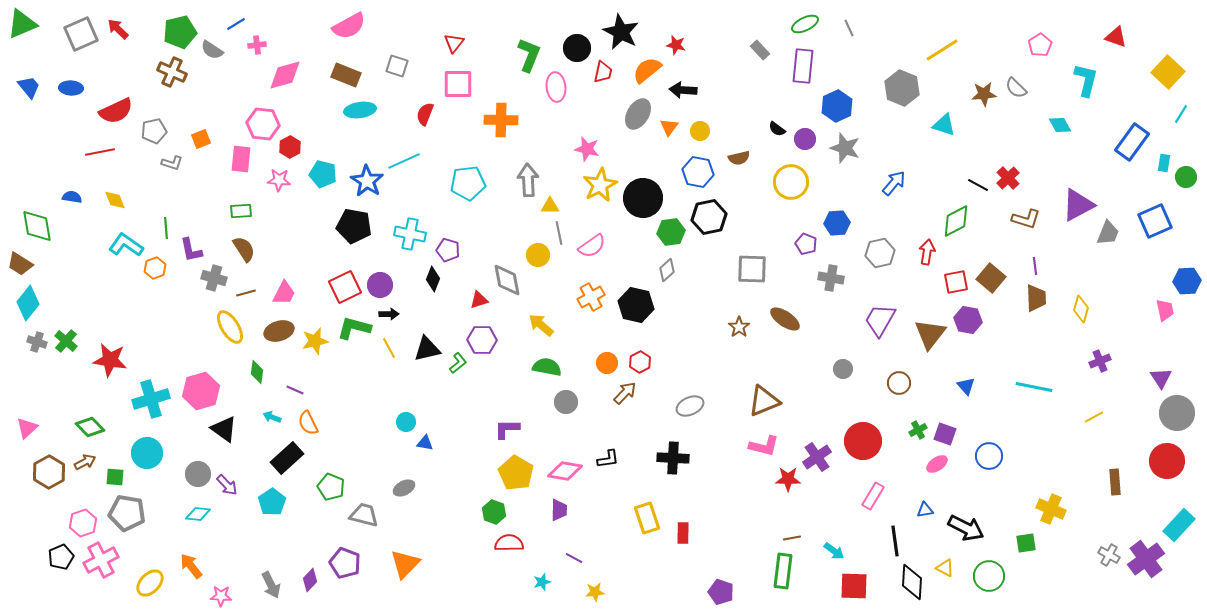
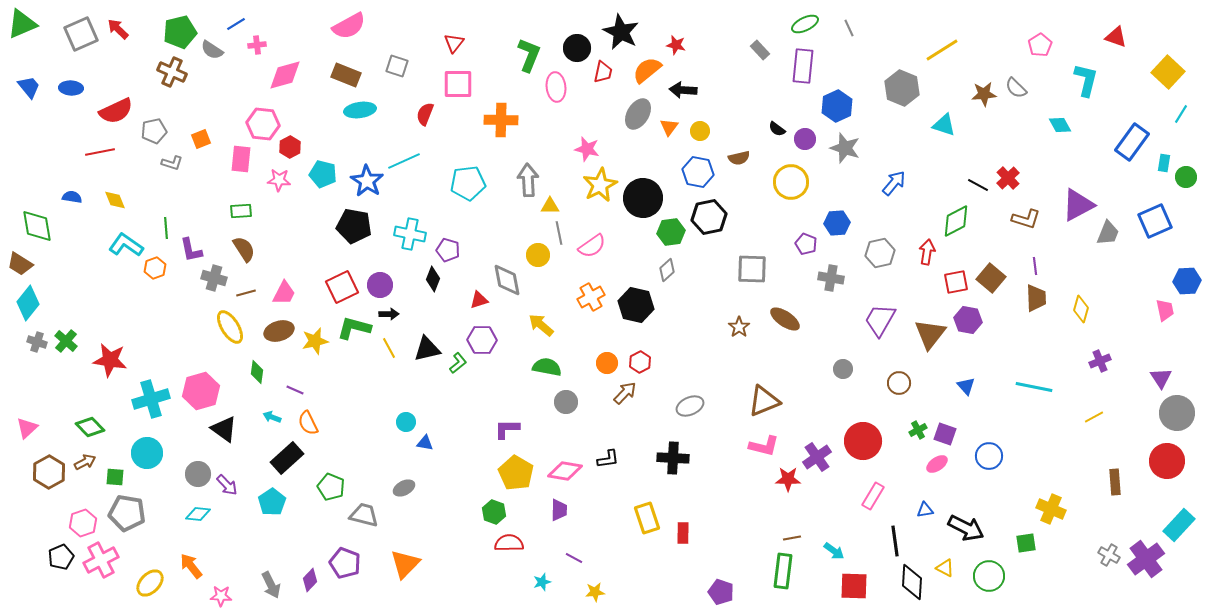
red square at (345, 287): moved 3 px left
